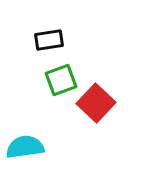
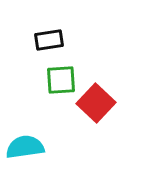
green square: rotated 16 degrees clockwise
